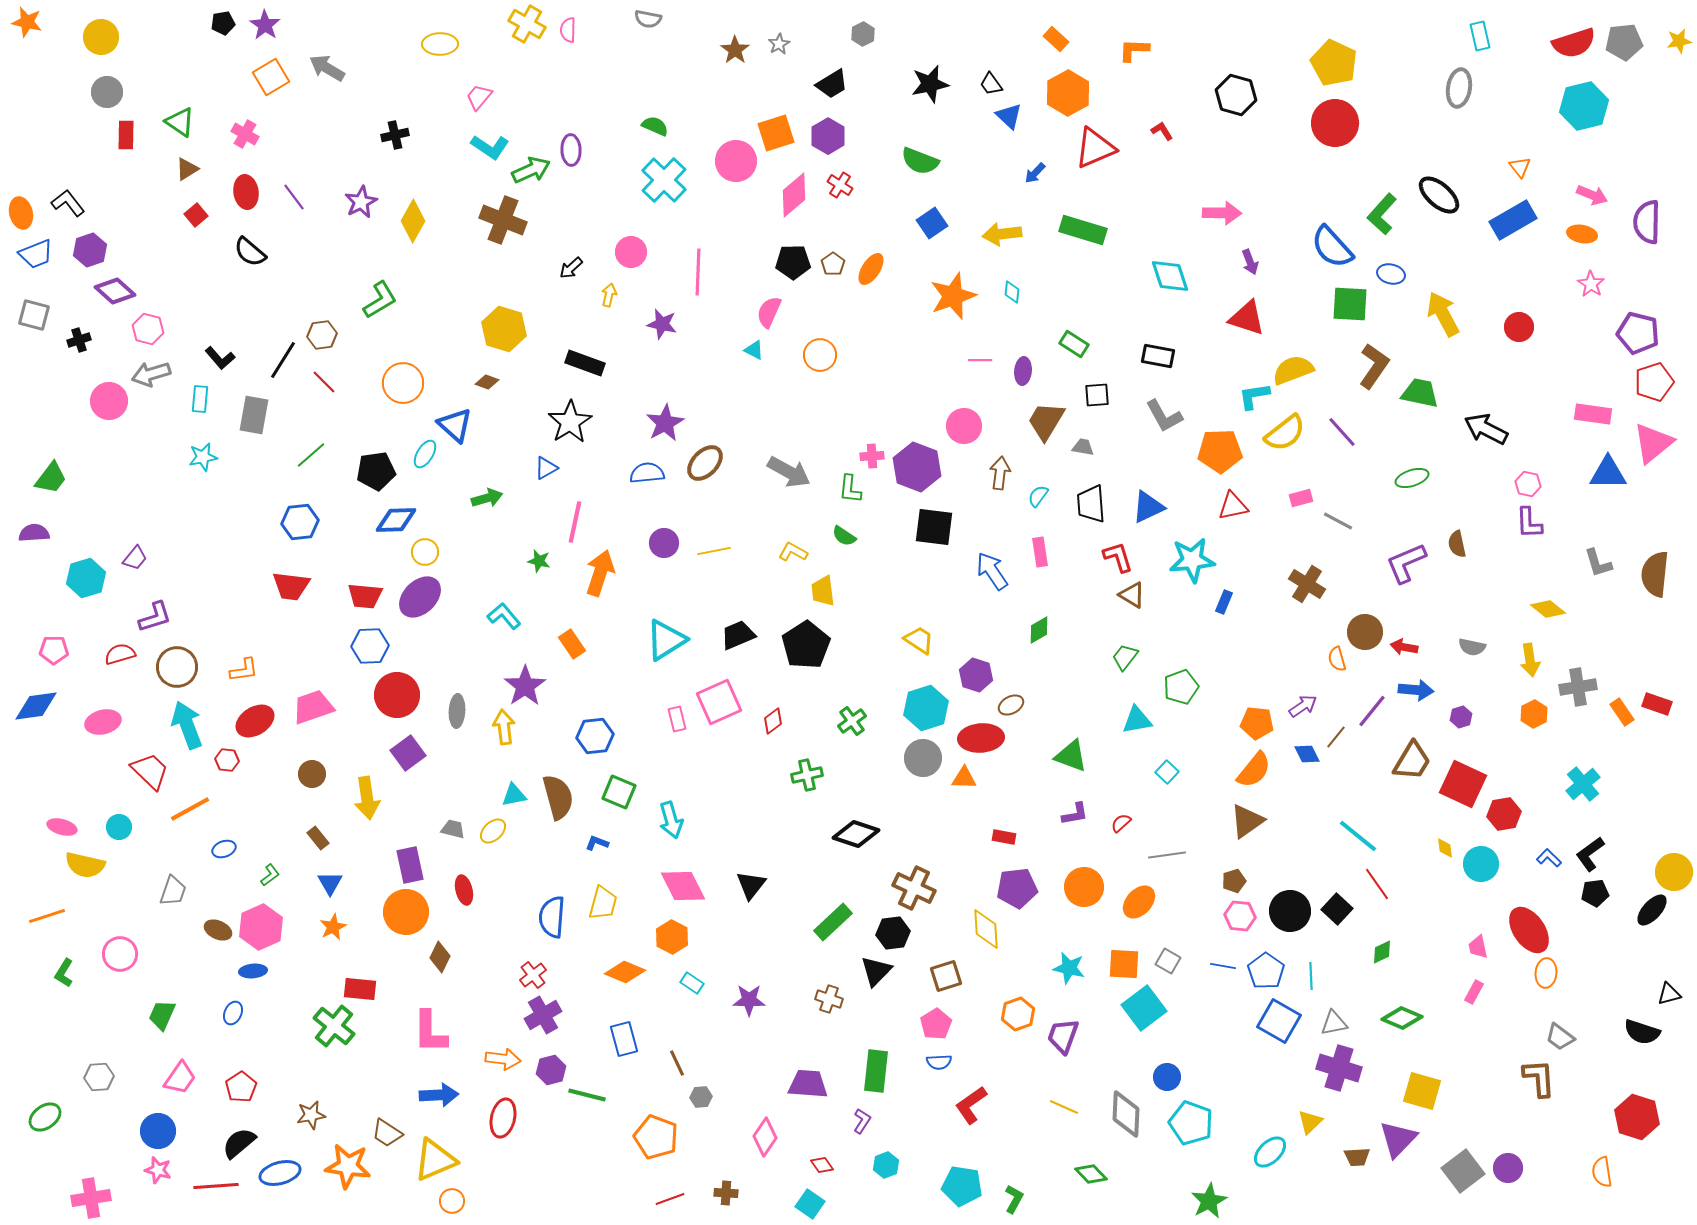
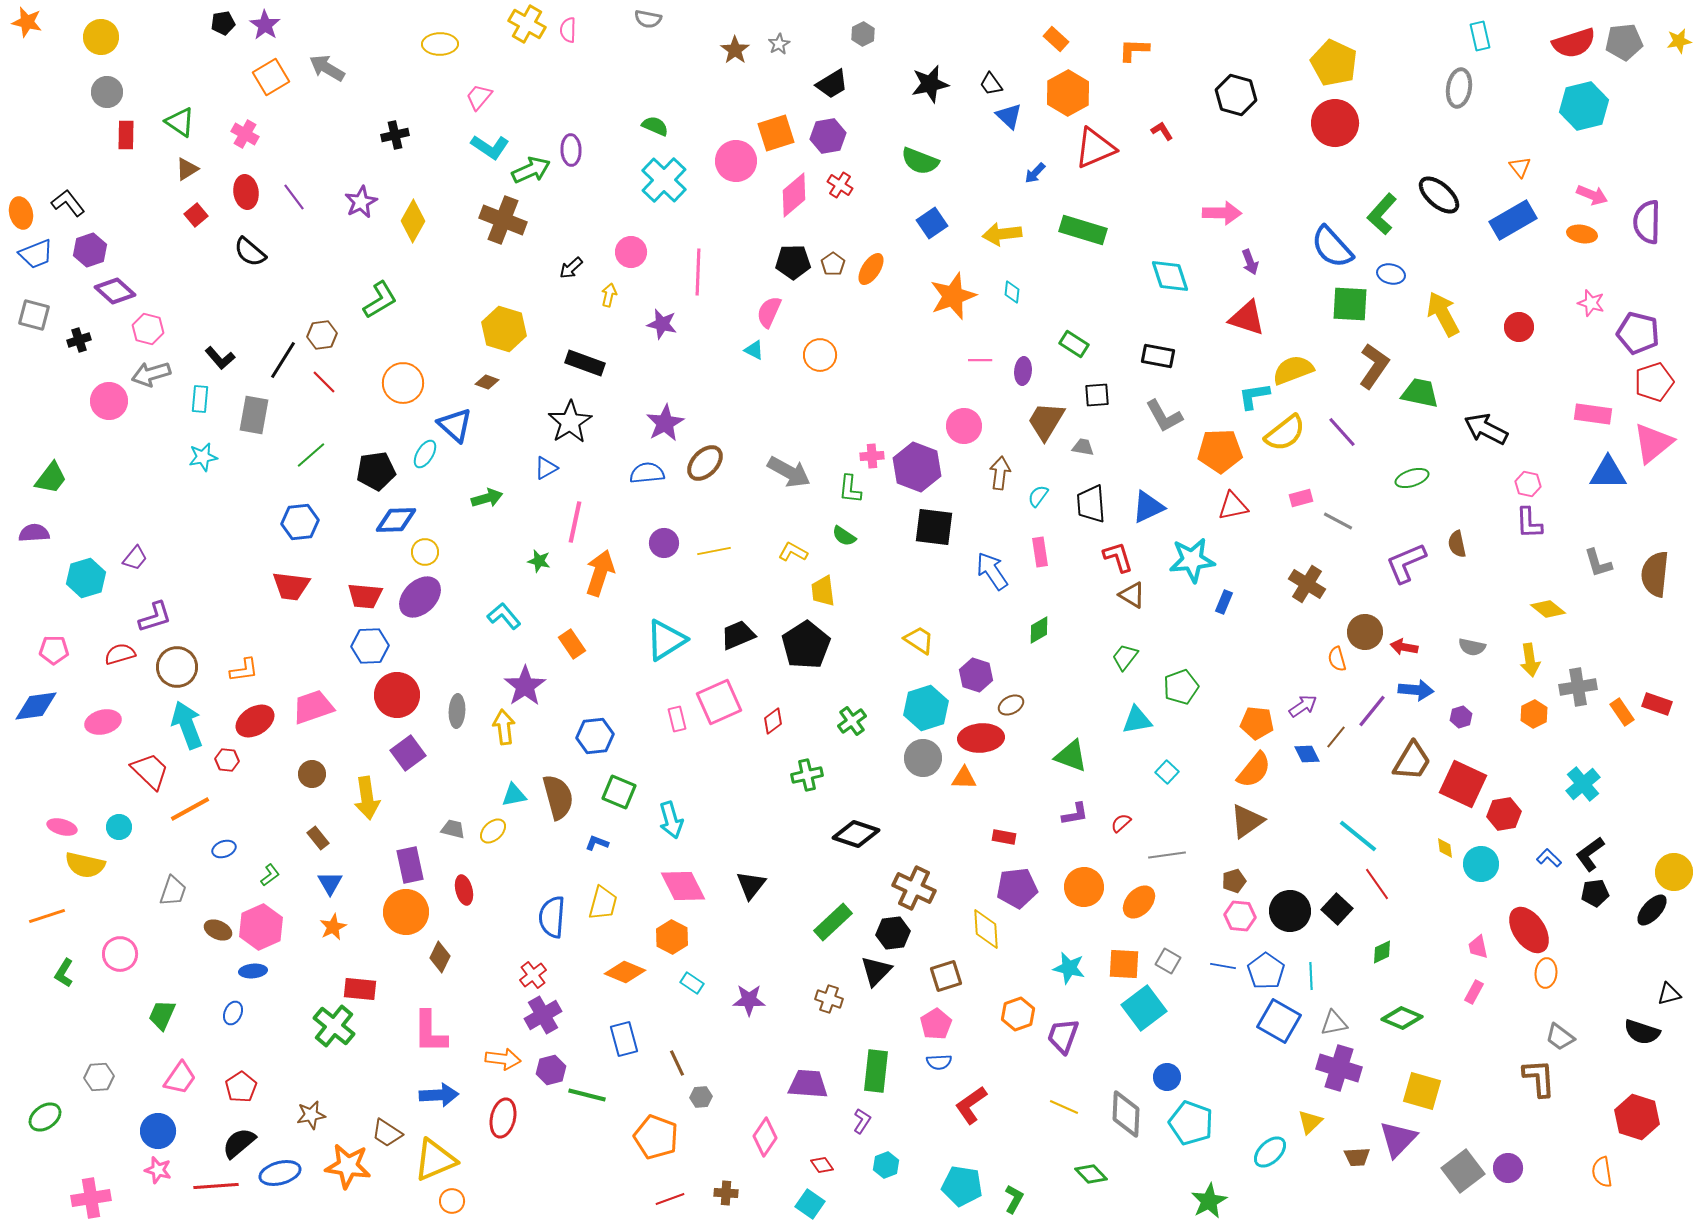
purple hexagon at (828, 136): rotated 20 degrees clockwise
pink star at (1591, 284): moved 19 px down; rotated 16 degrees counterclockwise
